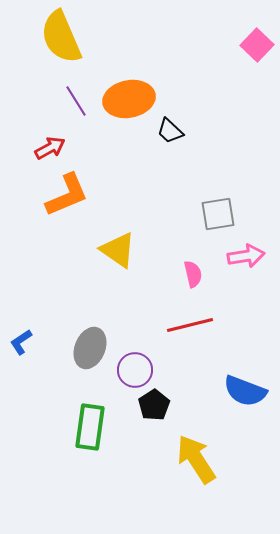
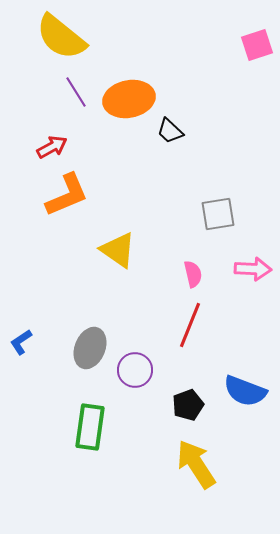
yellow semicircle: rotated 28 degrees counterclockwise
pink square: rotated 28 degrees clockwise
purple line: moved 9 px up
red arrow: moved 2 px right, 1 px up
pink arrow: moved 7 px right, 13 px down; rotated 12 degrees clockwise
red line: rotated 54 degrees counterclockwise
black pentagon: moved 34 px right; rotated 12 degrees clockwise
yellow arrow: moved 5 px down
